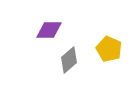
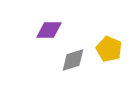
gray diamond: moved 4 px right; rotated 24 degrees clockwise
